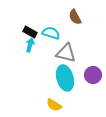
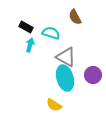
black rectangle: moved 4 px left, 5 px up
gray triangle: moved 4 px down; rotated 15 degrees clockwise
